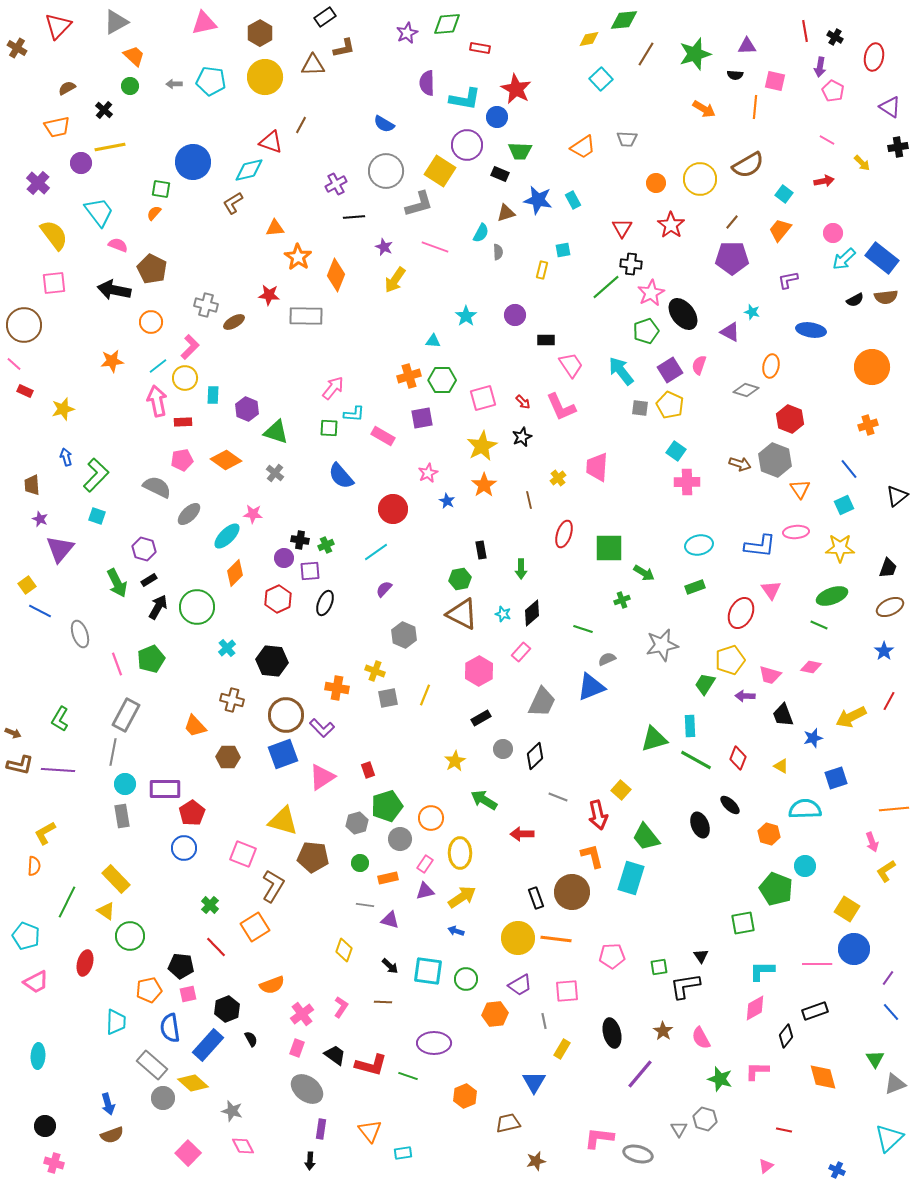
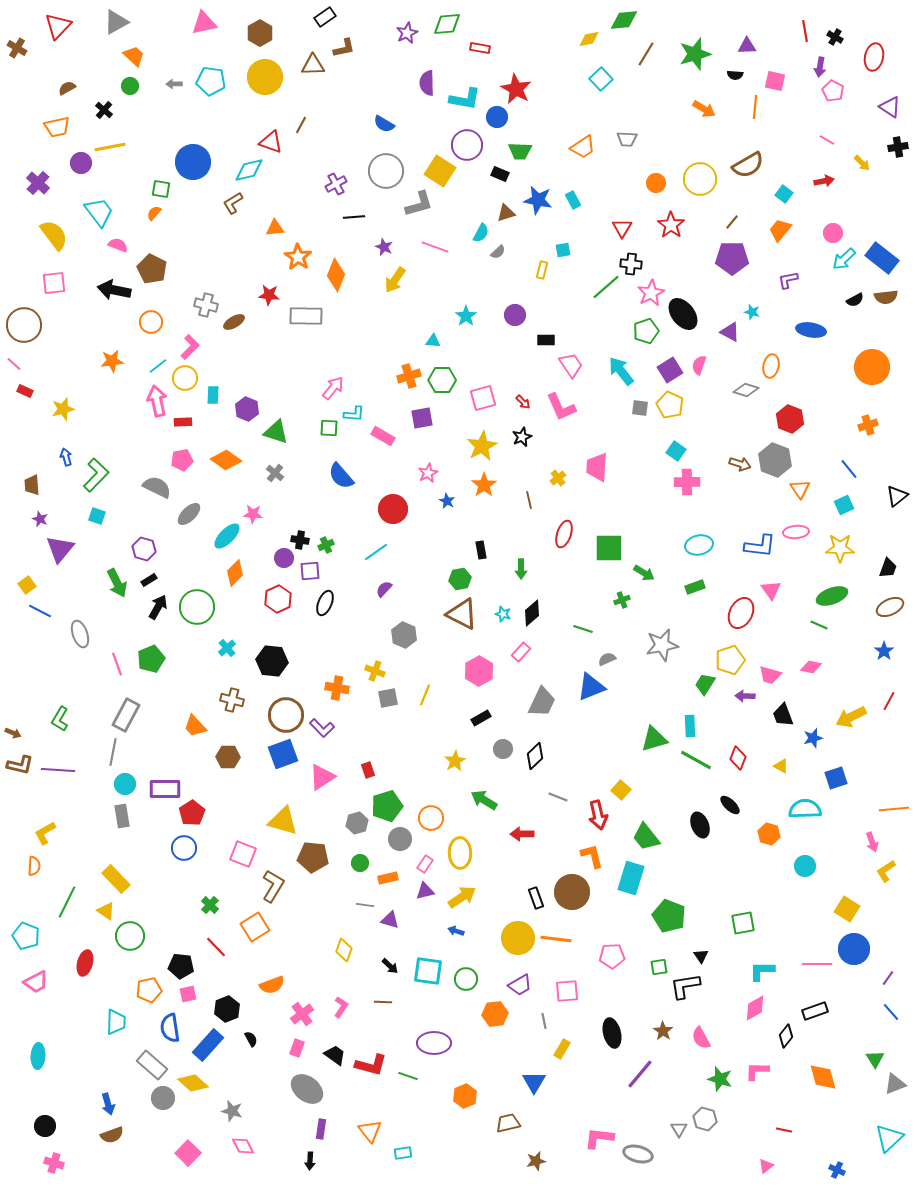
gray semicircle at (498, 252): rotated 49 degrees clockwise
green pentagon at (776, 889): moved 107 px left, 27 px down
